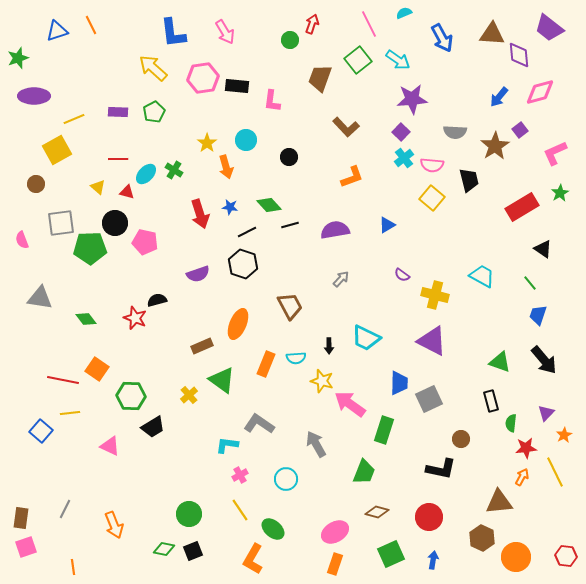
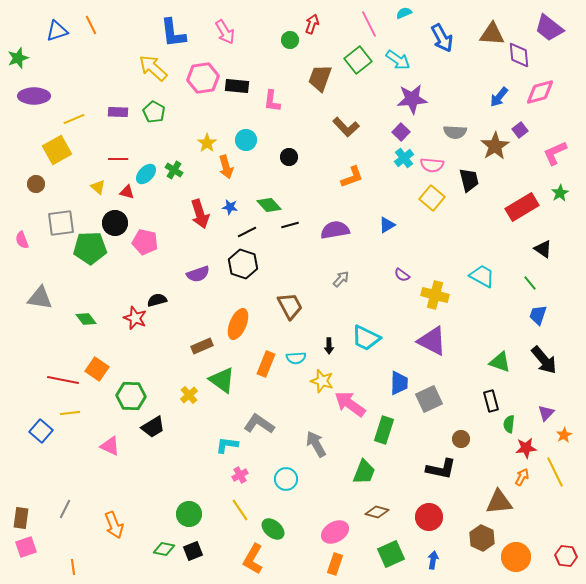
green pentagon at (154, 112): rotated 15 degrees counterclockwise
green semicircle at (511, 423): moved 2 px left, 1 px down
